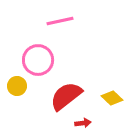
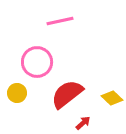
pink circle: moved 1 px left, 2 px down
yellow circle: moved 7 px down
red semicircle: moved 1 px right, 2 px up
red arrow: rotated 35 degrees counterclockwise
